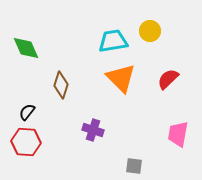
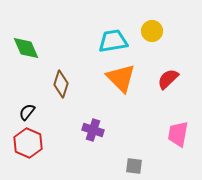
yellow circle: moved 2 px right
brown diamond: moved 1 px up
red hexagon: moved 2 px right, 1 px down; rotated 20 degrees clockwise
